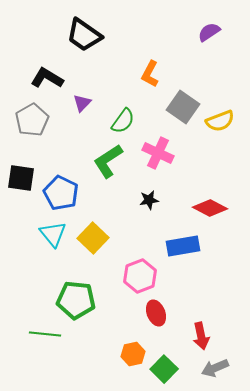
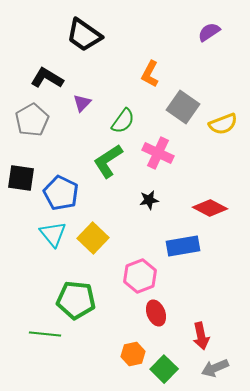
yellow semicircle: moved 3 px right, 3 px down
